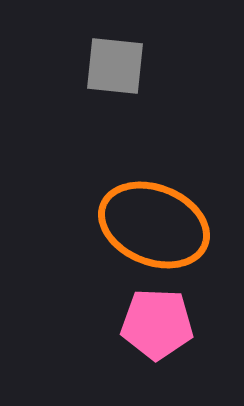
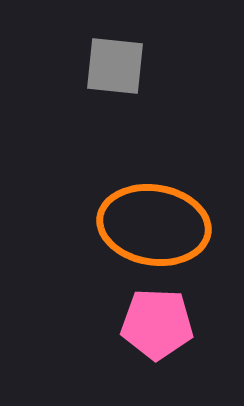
orange ellipse: rotated 13 degrees counterclockwise
